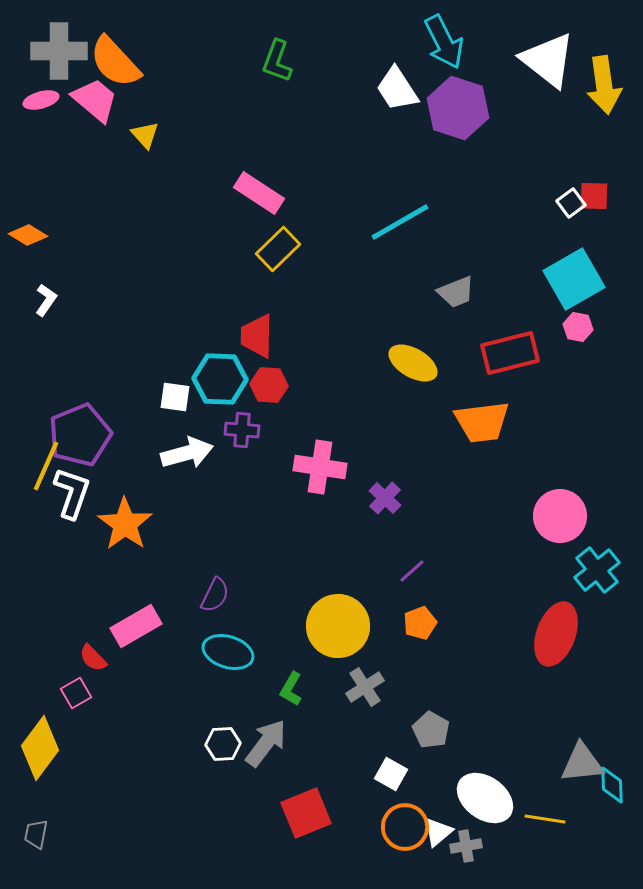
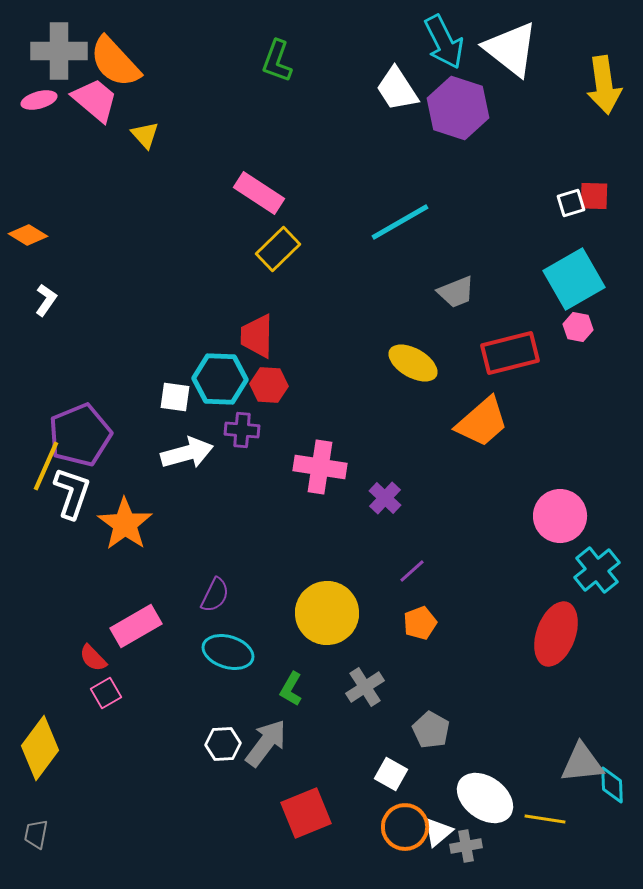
white triangle at (548, 60): moved 37 px left, 11 px up
pink ellipse at (41, 100): moved 2 px left
white square at (571, 203): rotated 20 degrees clockwise
orange trapezoid at (482, 422): rotated 34 degrees counterclockwise
yellow circle at (338, 626): moved 11 px left, 13 px up
pink square at (76, 693): moved 30 px right
